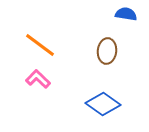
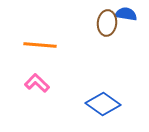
orange line: rotated 32 degrees counterclockwise
brown ellipse: moved 28 px up
pink L-shape: moved 1 px left, 4 px down
